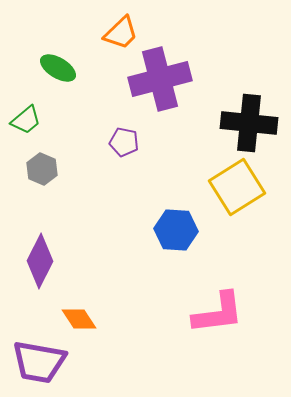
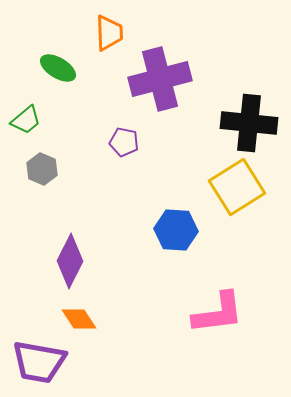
orange trapezoid: moved 12 px left; rotated 48 degrees counterclockwise
purple diamond: moved 30 px right
